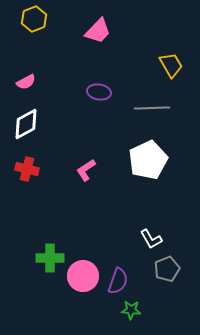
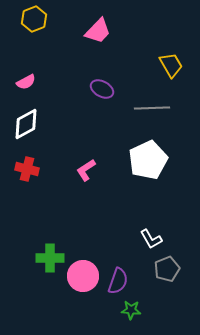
purple ellipse: moved 3 px right, 3 px up; rotated 20 degrees clockwise
